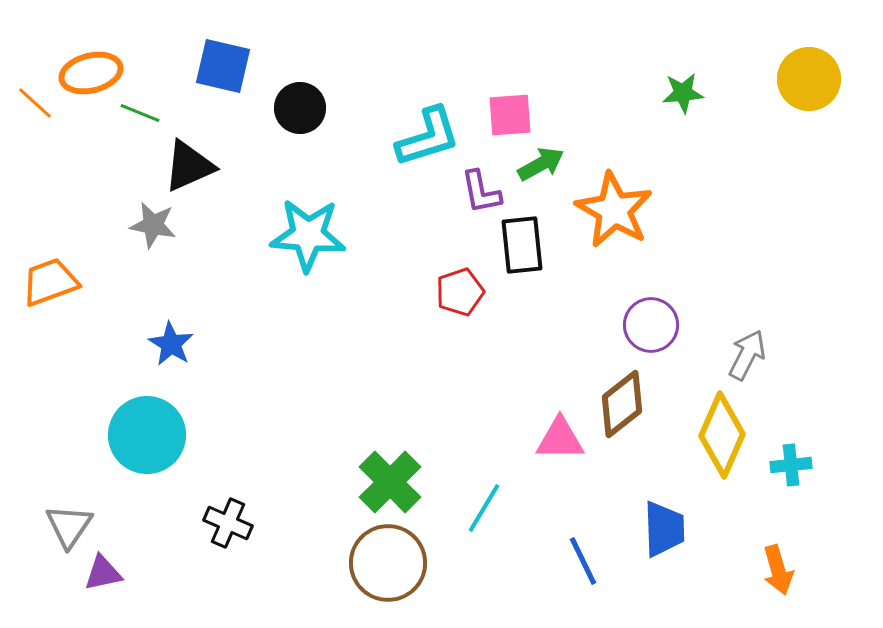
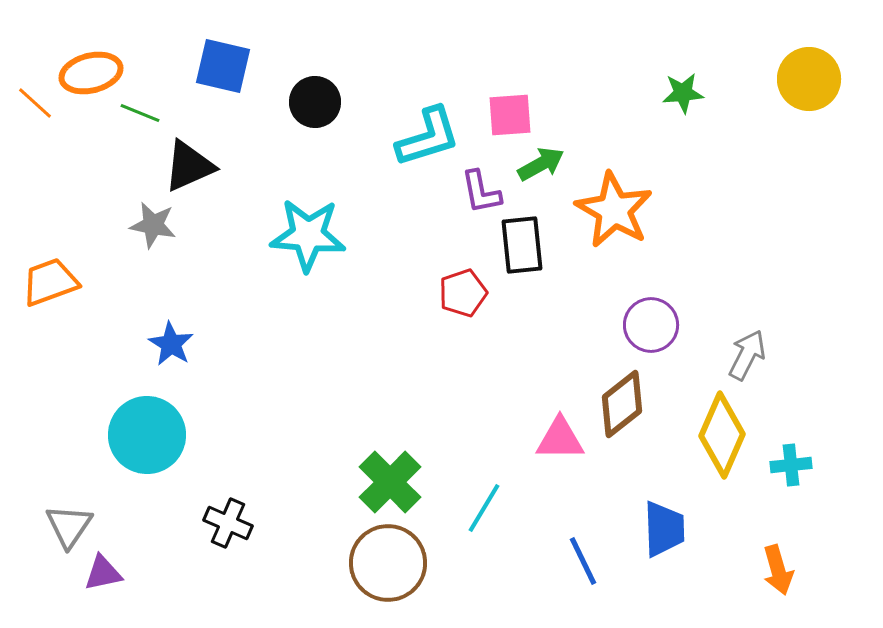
black circle: moved 15 px right, 6 px up
red pentagon: moved 3 px right, 1 px down
